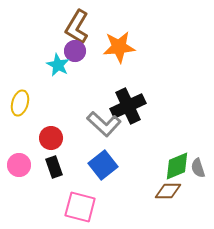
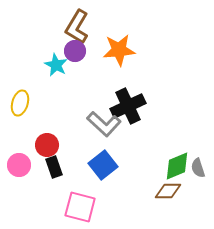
orange star: moved 3 px down
cyan star: moved 2 px left
red circle: moved 4 px left, 7 px down
